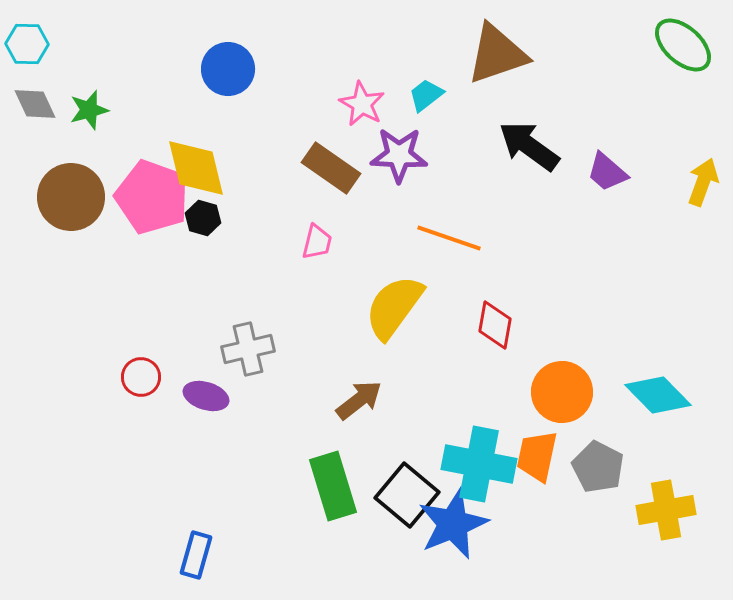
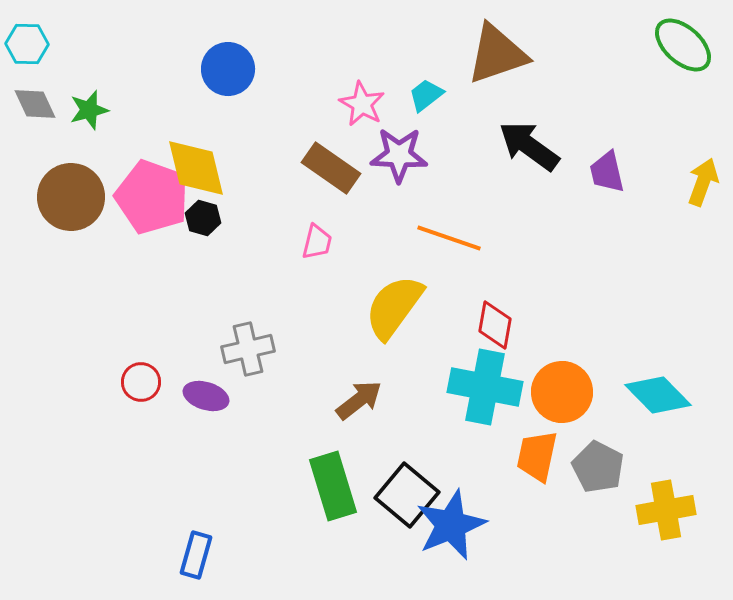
purple trapezoid: rotated 36 degrees clockwise
red circle: moved 5 px down
cyan cross: moved 6 px right, 77 px up
blue star: moved 2 px left, 1 px down
